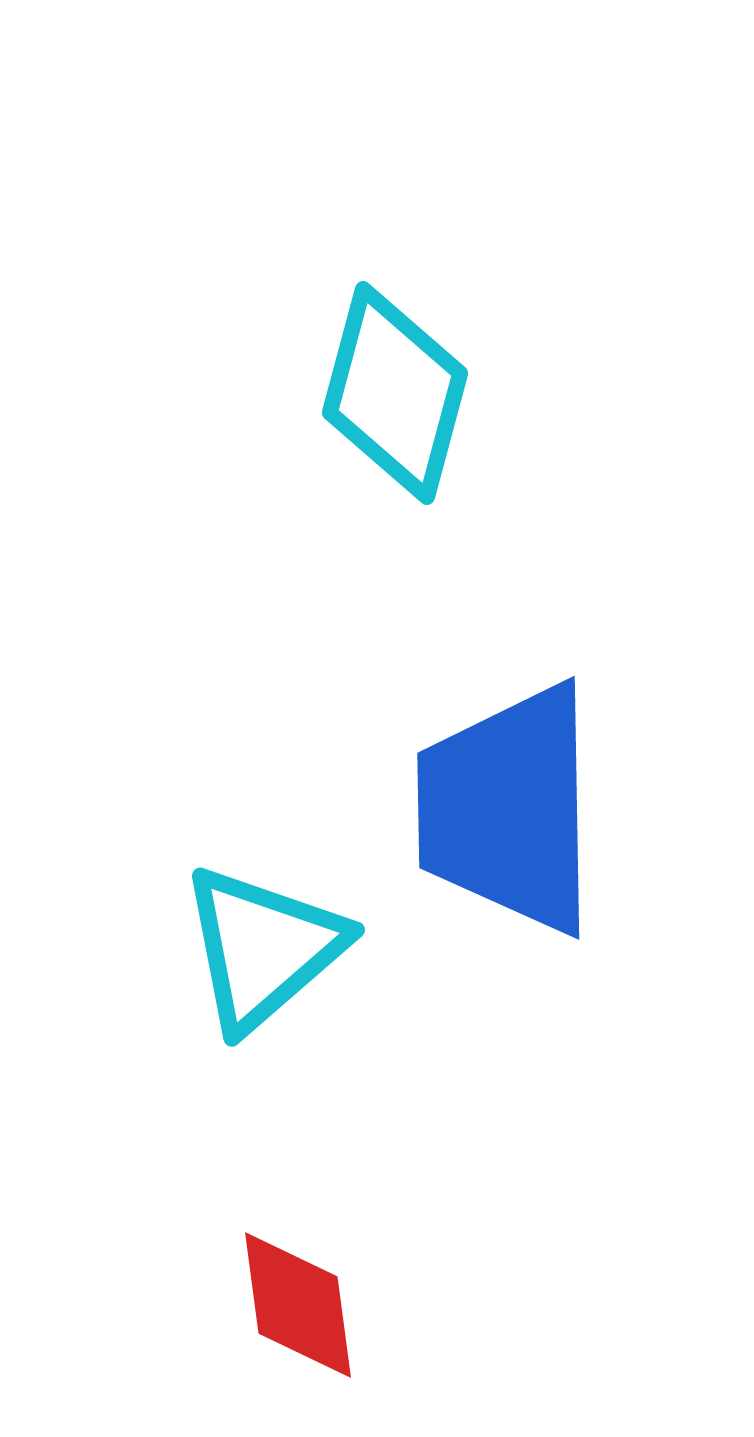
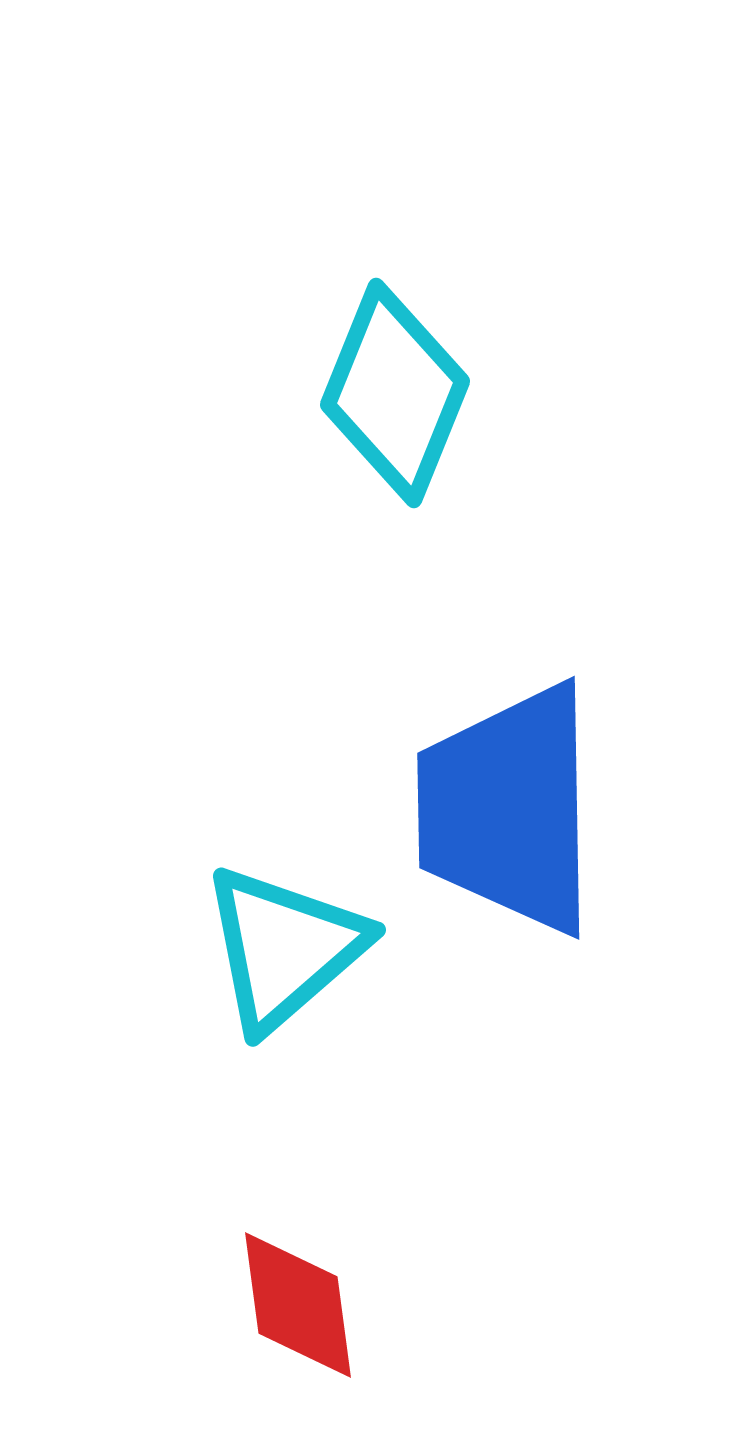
cyan diamond: rotated 7 degrees clockwise
cyan triangle: moved 21 px right
